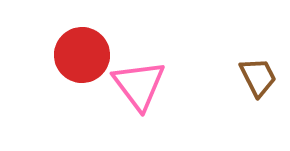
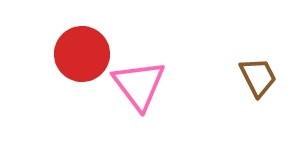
red circle: moved 1 px up
